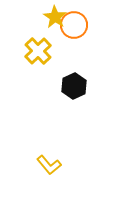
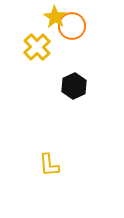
orange circle: moved 2 px left, 1 px down
yellow cross: moved 1 px left, 4 px up
yellow L-shape: rotated 35 degrees clockwise
